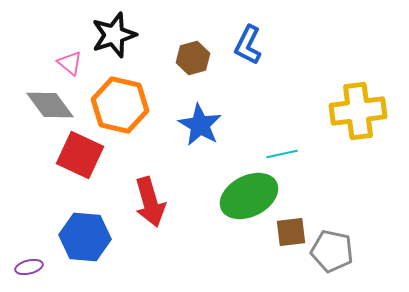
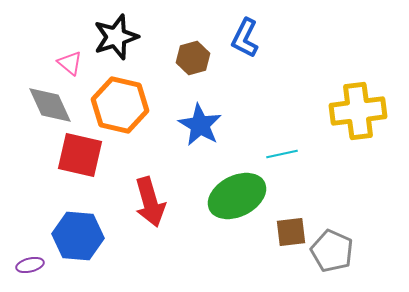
black star: moved 2 px right, 2 px down
blue L-shape: moved 3 px left, 7 px up
gray diamond: rotated 12 degrees clockwise
red square: rotated 12 degrees counterclockwise
green ellipse: moved 12 px left
blue hexagon: moved 7 px left, 1 px up
gray pentagon: rotated 12 degrees clockwise
purple ellipse: moved 1 px right, 2 px up
